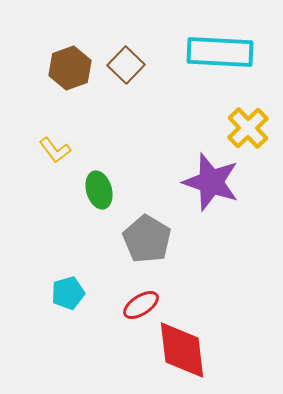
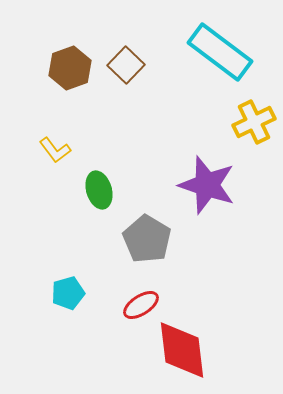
cyan rectangle: rotated 34 degrees clockwise
yellow cross: moved 6 px right, 6 px up; rotated 18 degrees clockwise
purple star: moved 4 px left, 3 px down
